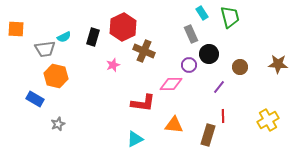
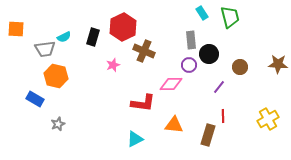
gray rectangle: moved 6 px down; rotated 18 degrees clockwise
yellow cross: moved 1 px up
